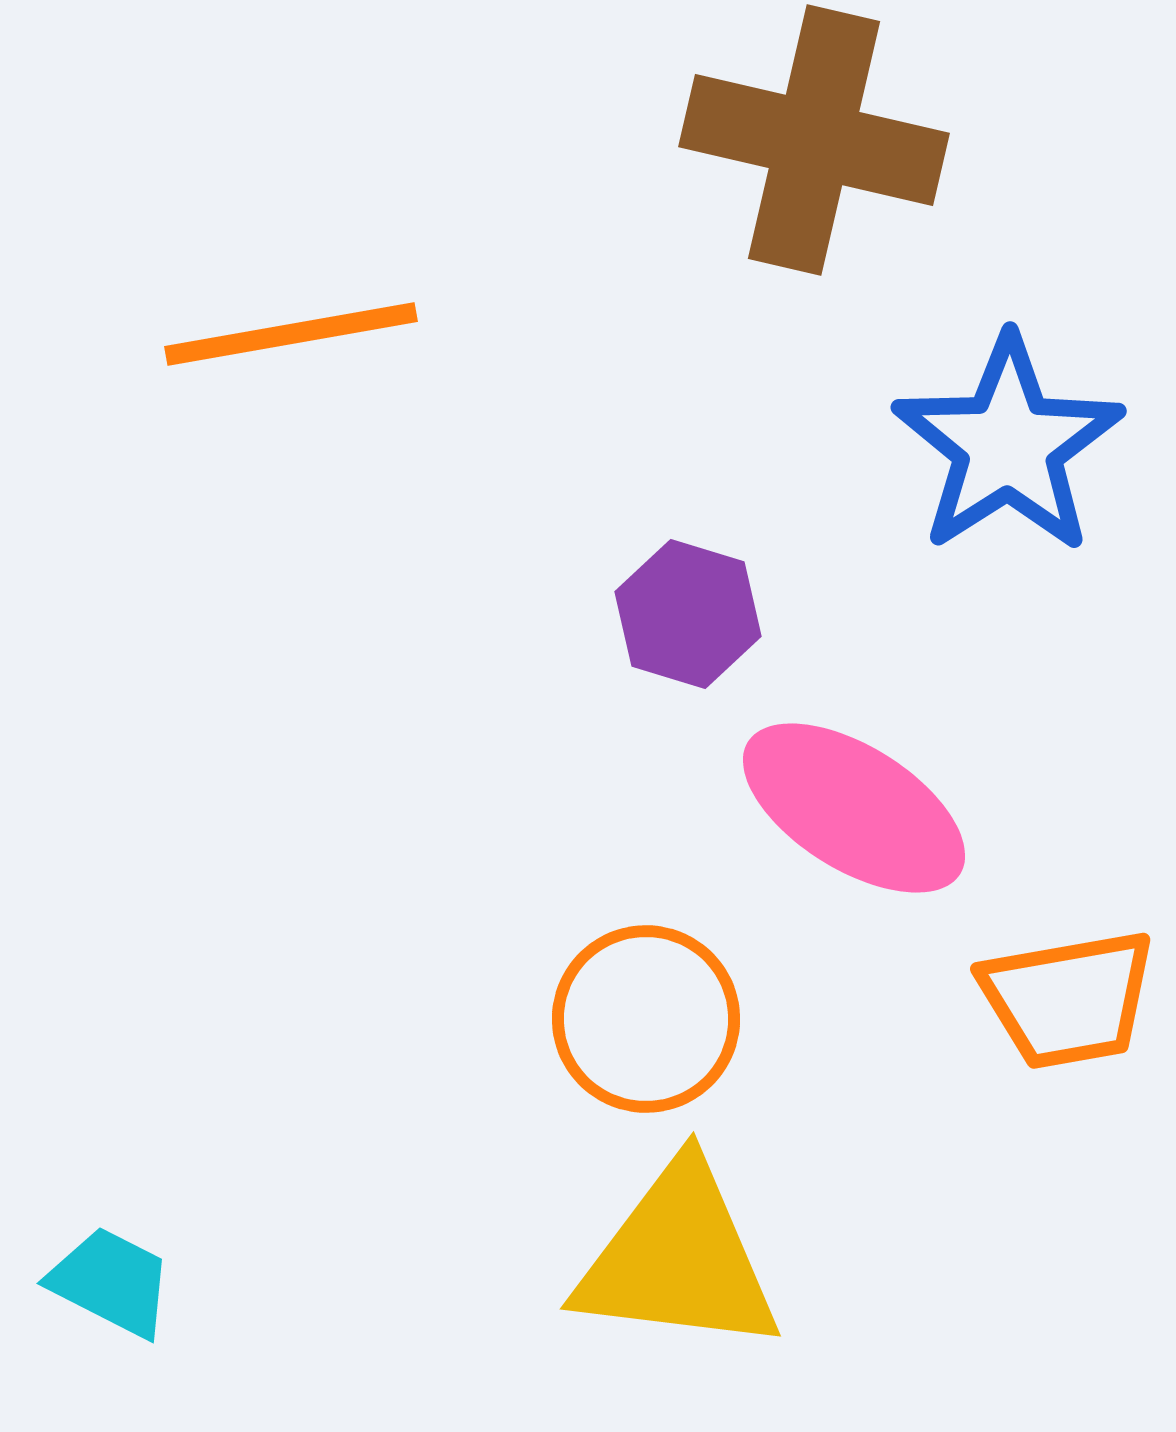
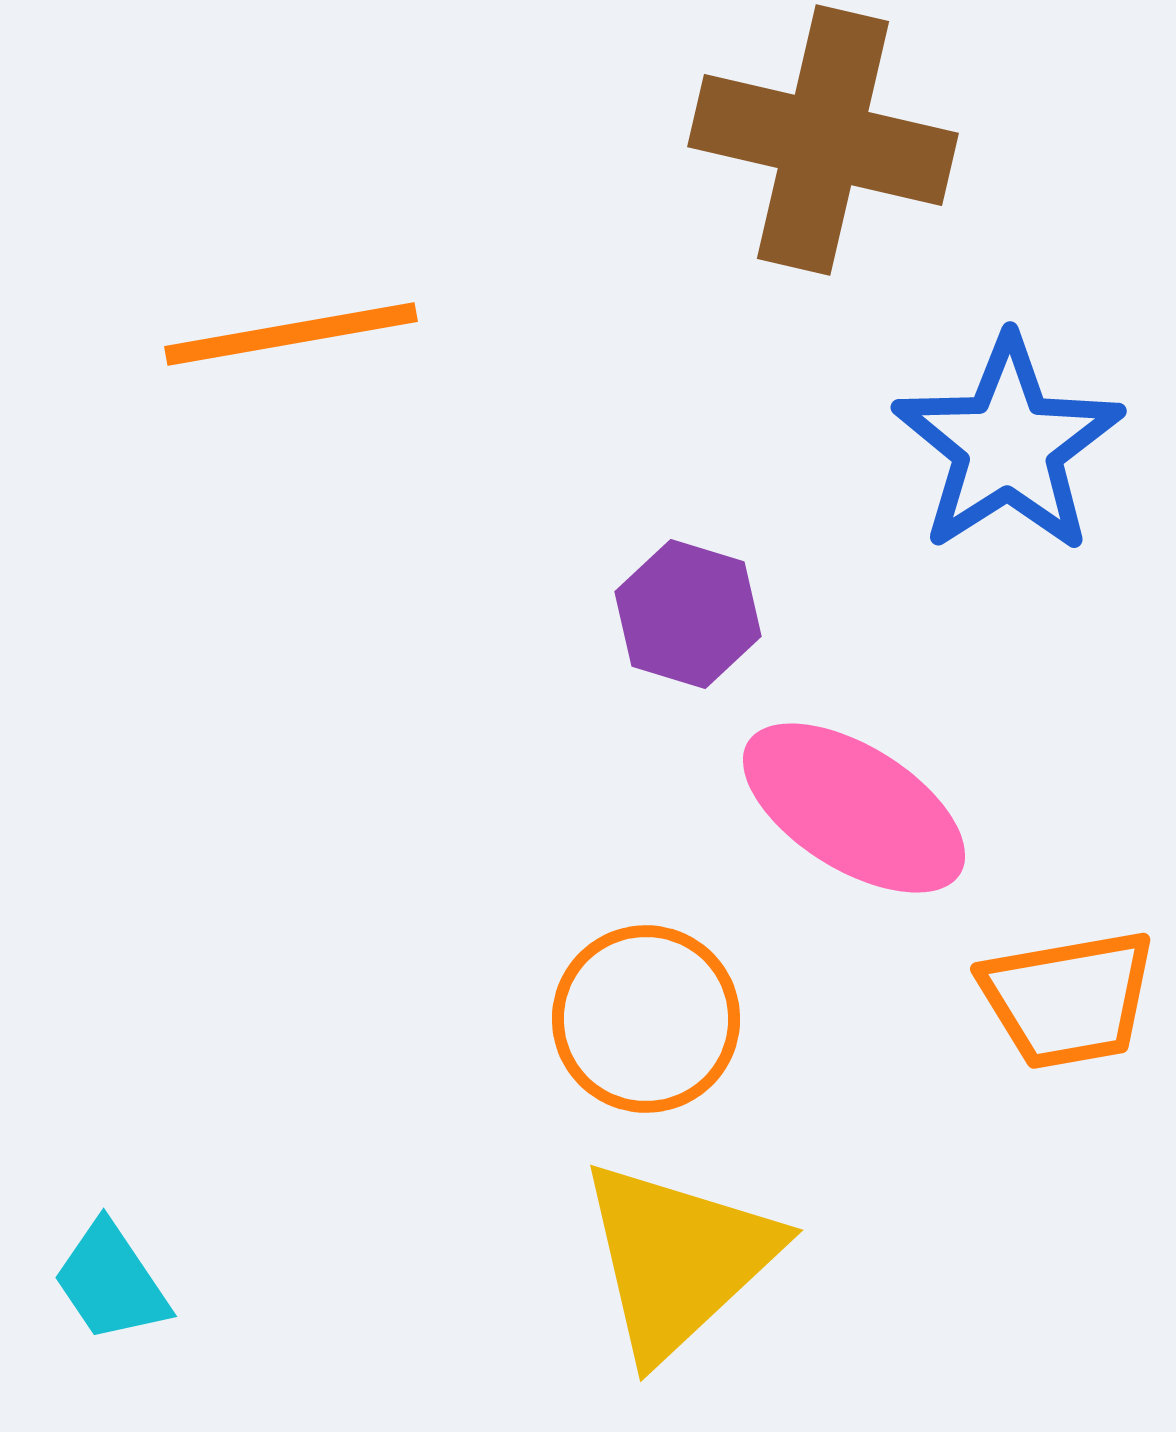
brown cross: moved 9 px right
yellow triangle: rotated 50 degrees counterclockwise
cyan trapezoid: rotated 151 degrees counterclockwise
